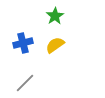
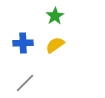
blue cross: rotated 12 degrees clockwise
